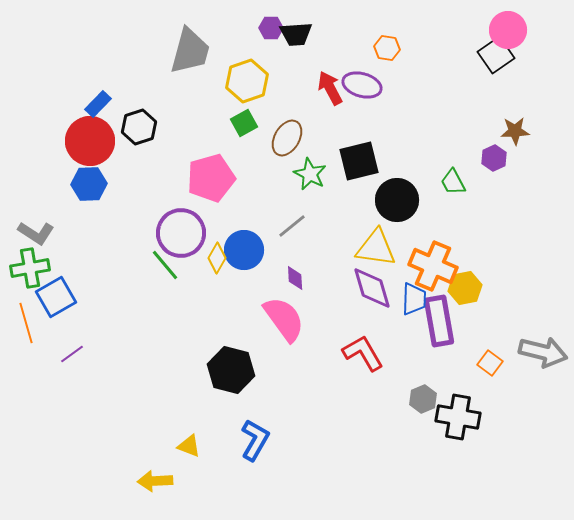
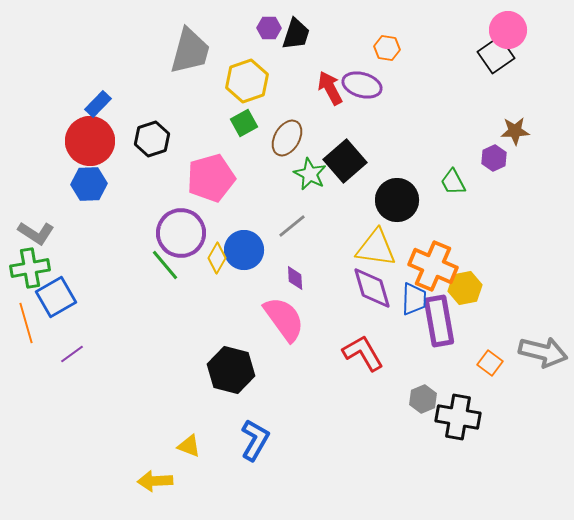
purple hexagon at (271, 28): moved 2 px left
black trapezoid at (296, 34): rotated 68 degrees counterclockwise
black hexagon at (139, 127): moved 13 px right, 12 px down
black square at (359, 161): moved 14 px left; rotated 27 degrees counterclockwise
